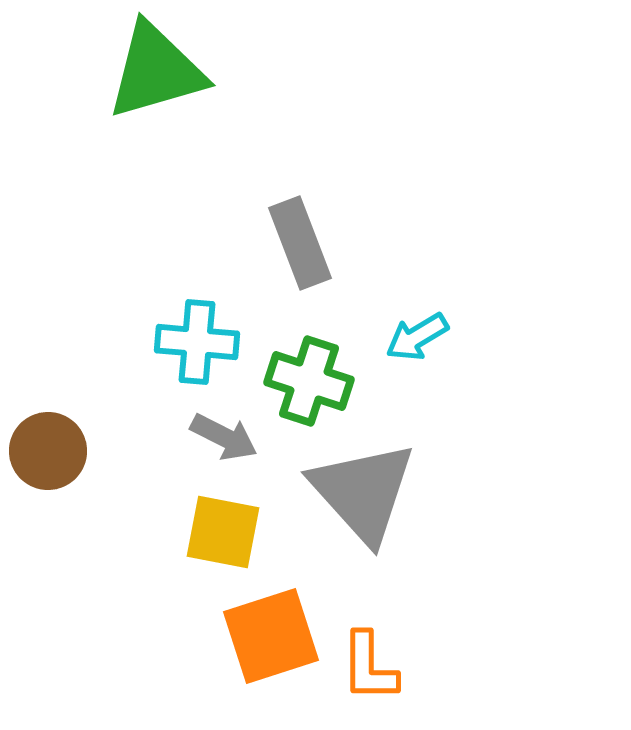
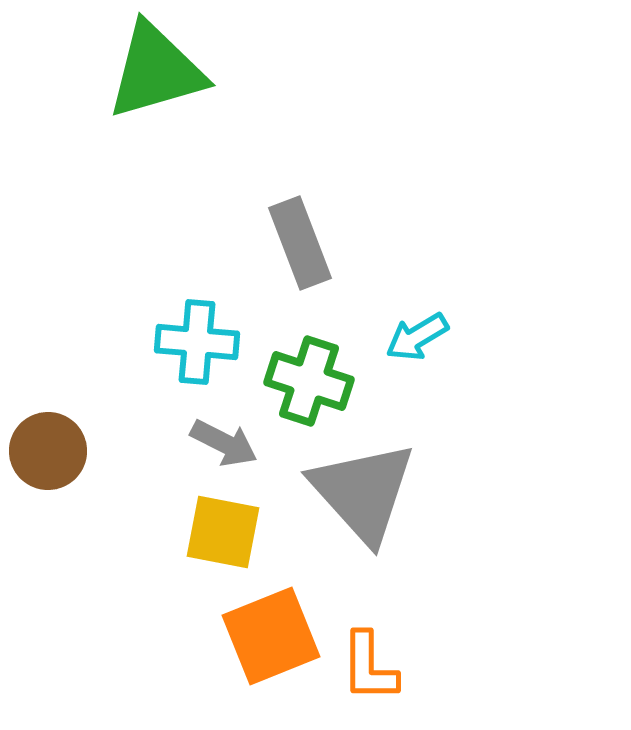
gray arrow: moved 6 px down
orange square: rotated 4 degrees counterclockwise
